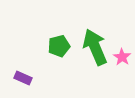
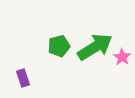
green arrow: rotated 81 degrees clockwise
purple rectangle: rotated 48 degrees clockwise
